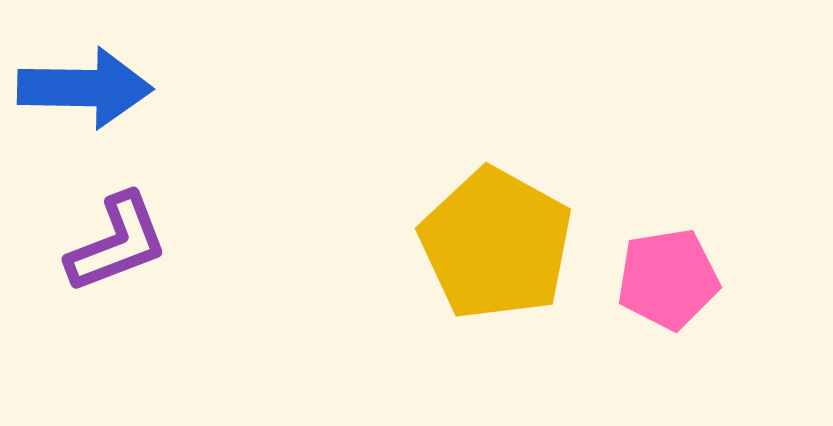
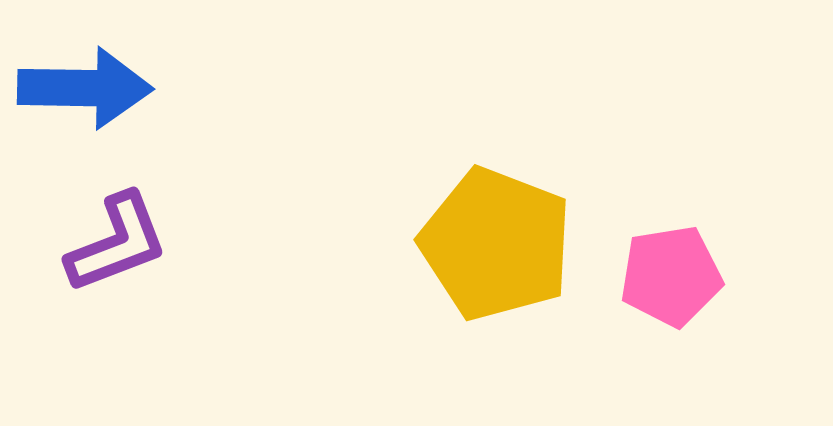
yellow pentagon: rotated 8 degrees counterclockwise
pink pentagon: moved 3 px right, 3 px up
